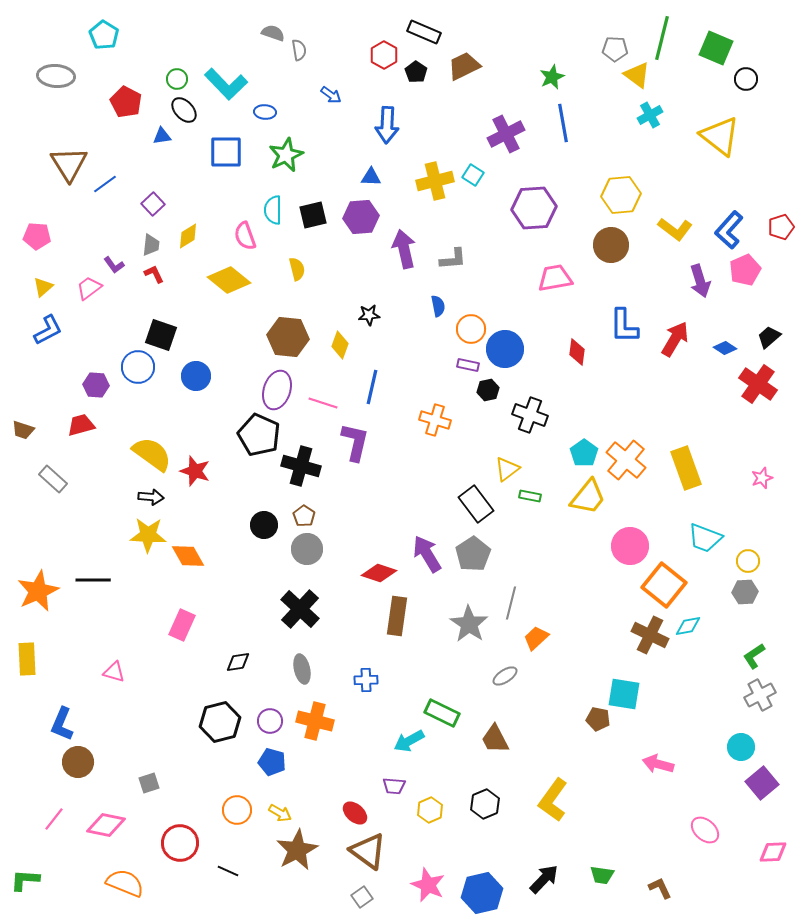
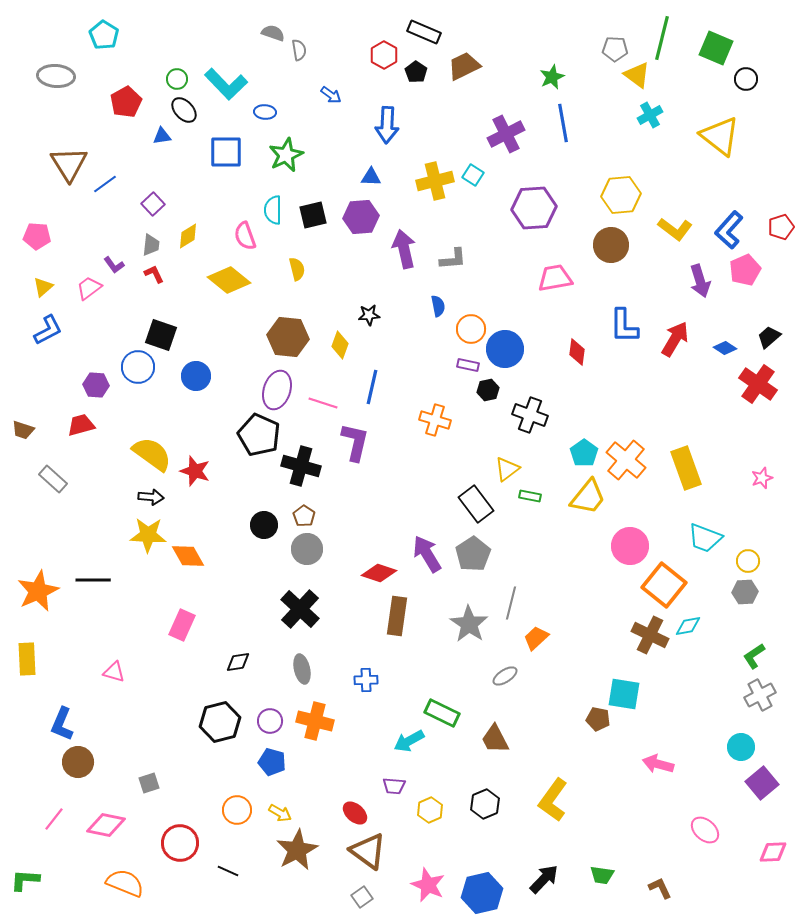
red pentagon at (126, 102): rotated 16 degrees clockwise
